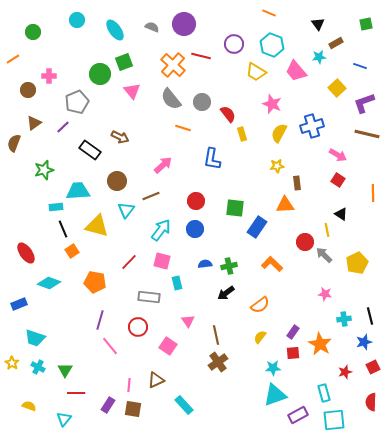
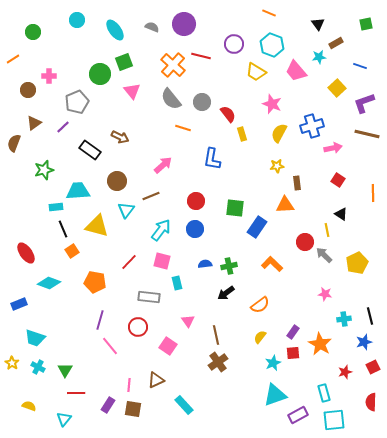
pink arrow at (338, 155): moved 5 px left, 7 px up; rotated 42 degrees counterclockwise
cyan star at (273, 368): moved 5 px up; rotated 21 degrees counterclockwise
